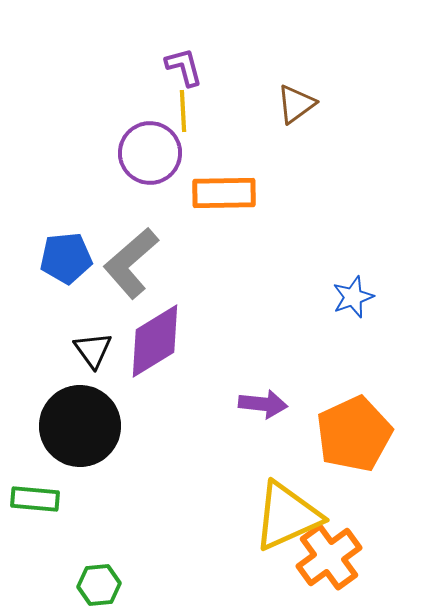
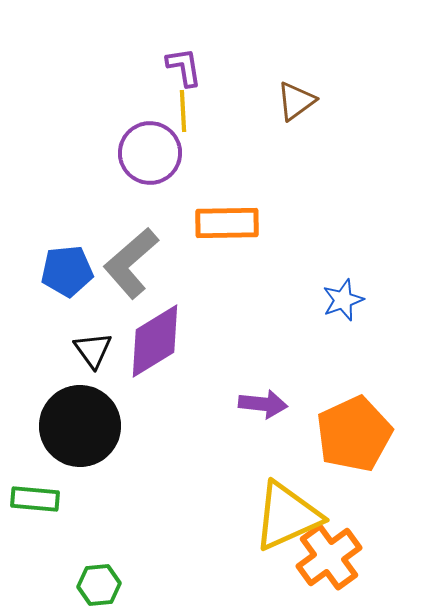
purple L-shape: rotated 6 degrees clockwise
brown triangle: moved 3 px up
orange rectangle: moved 3 px right, 30 px down
blue pentagon: moved 1 px right, 13 px down
blue star: moved 10 px left, 3 px down
